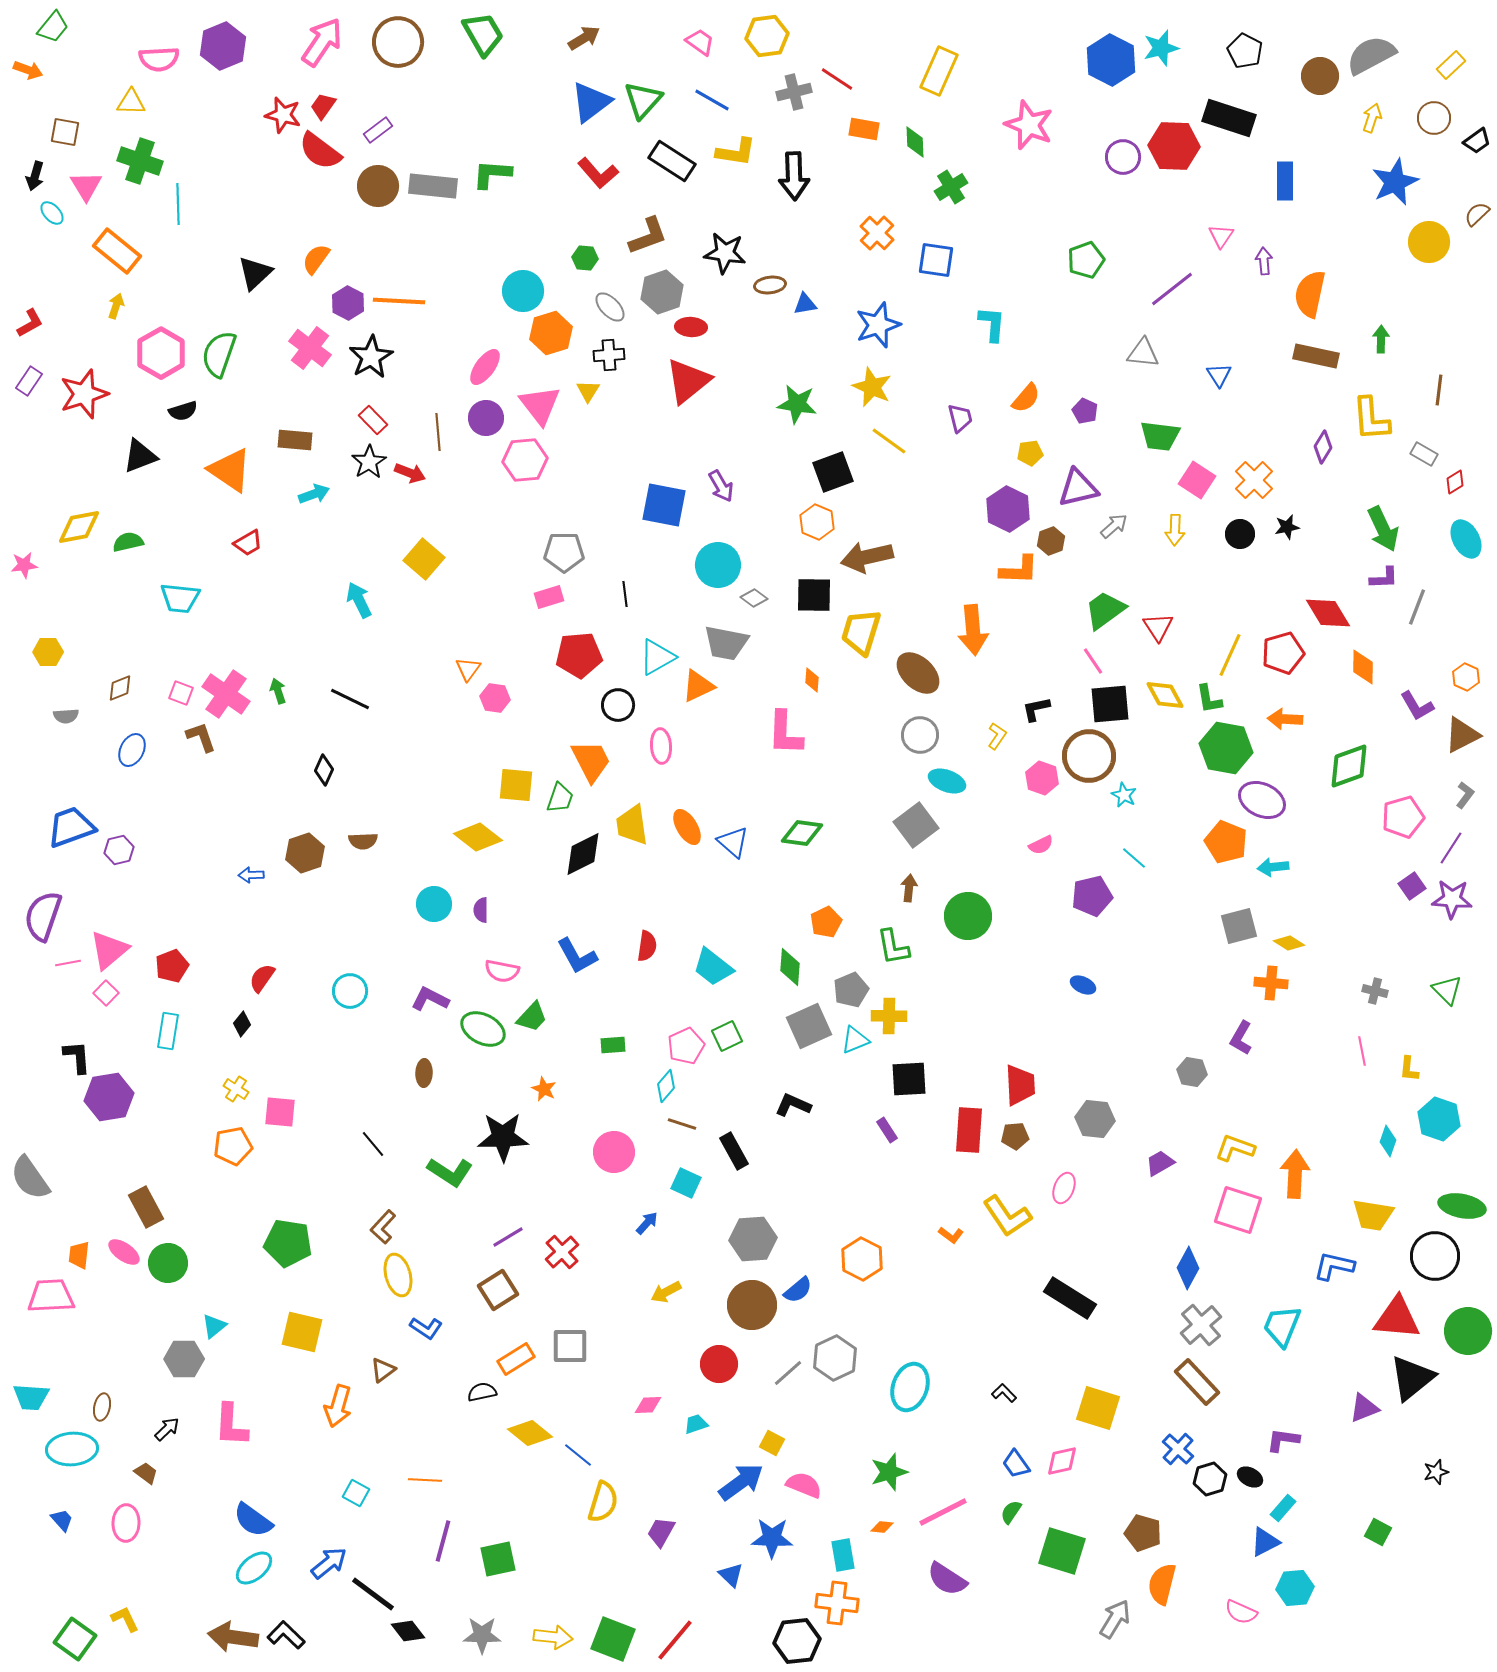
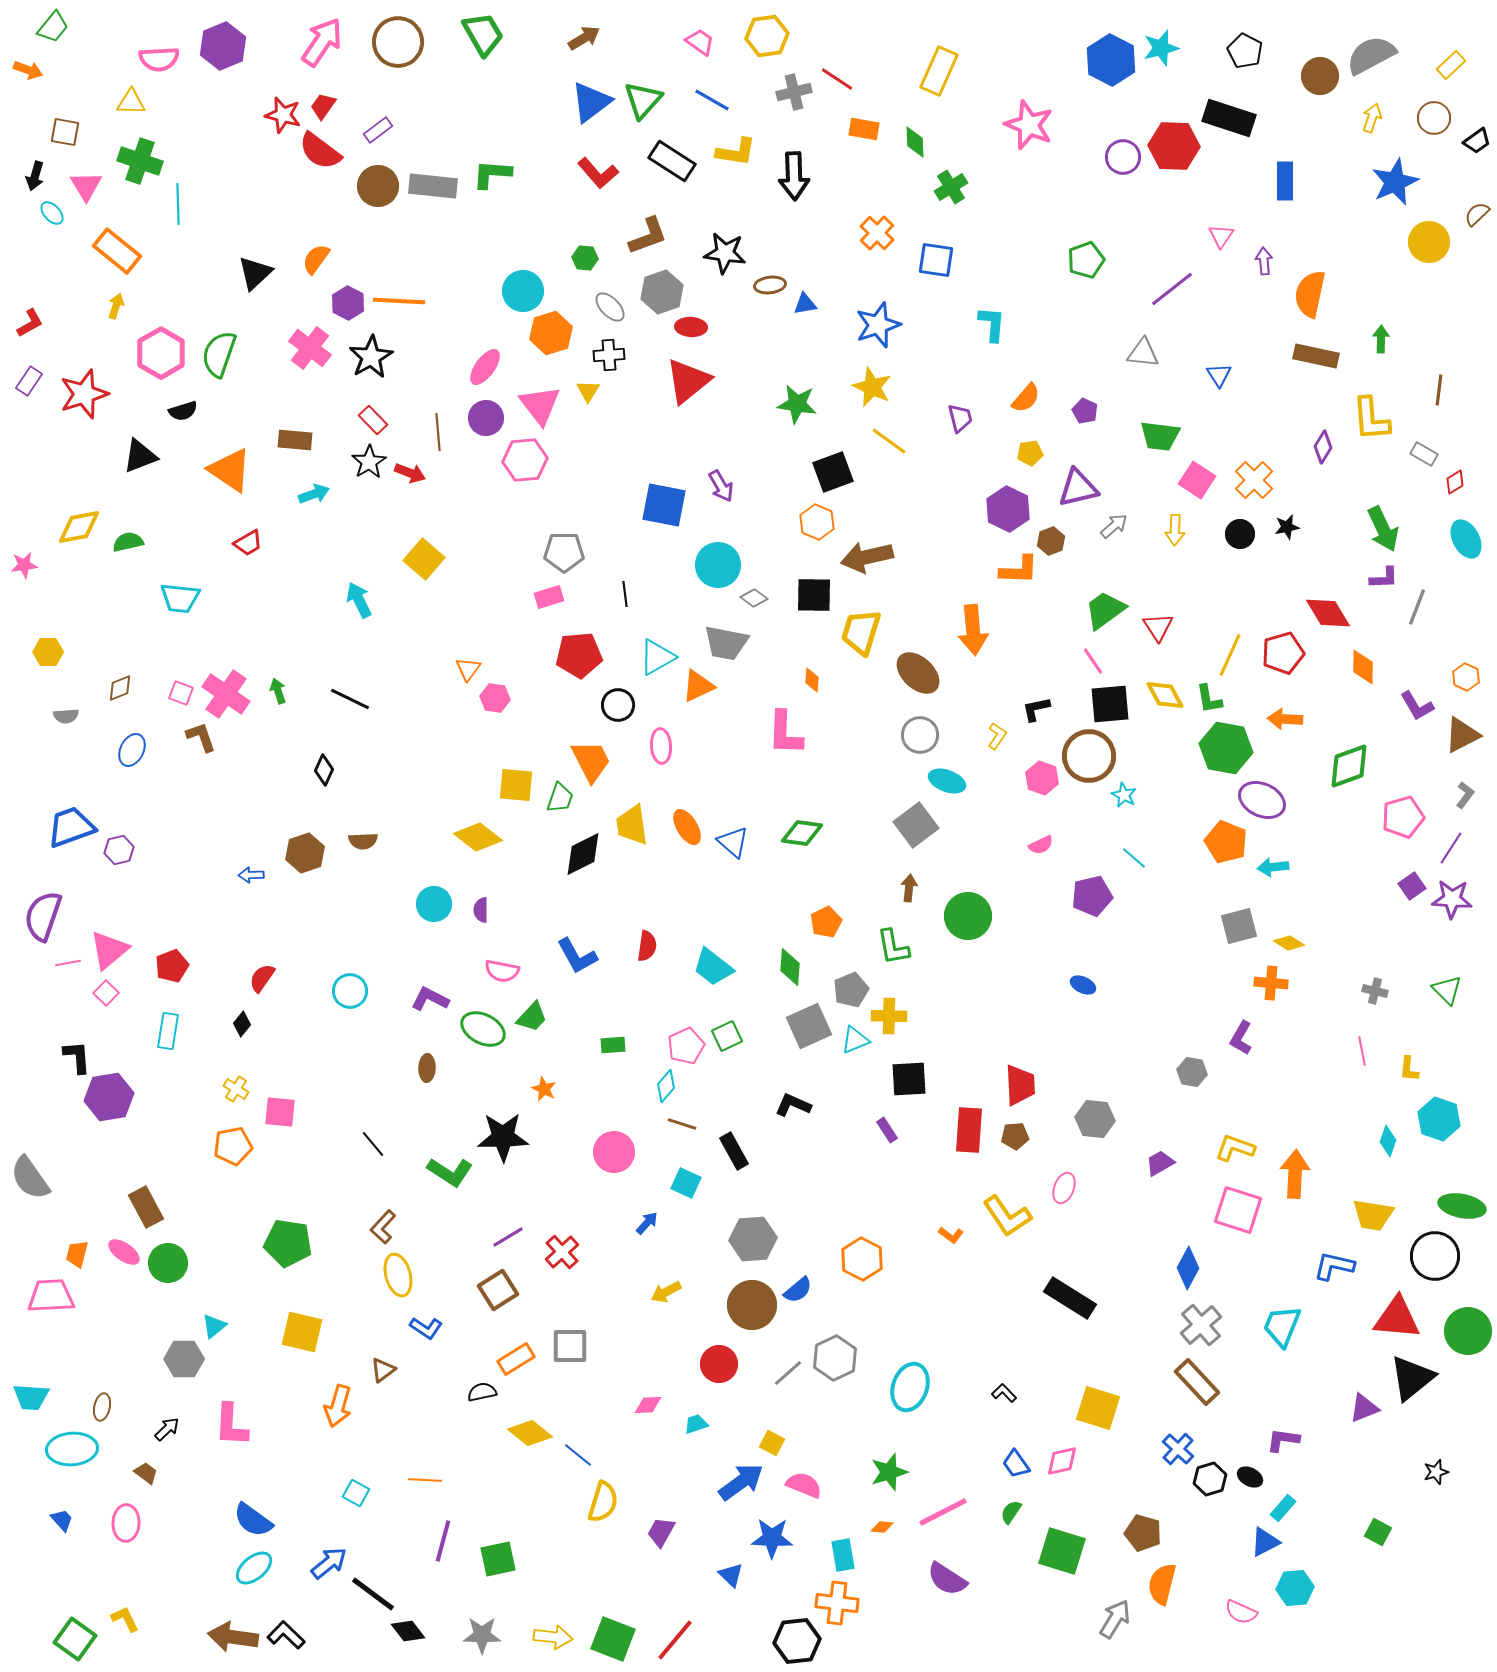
brown ellipse at (424, 1073): moved 3 px right, 5 px up
orange trapezoid at (79, 1255): moved 2 px left, 1 px up; rotated 8 degrees clockwise
